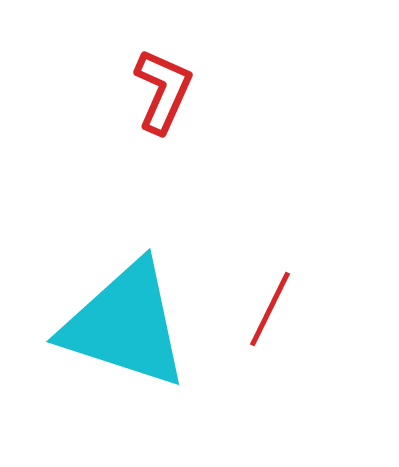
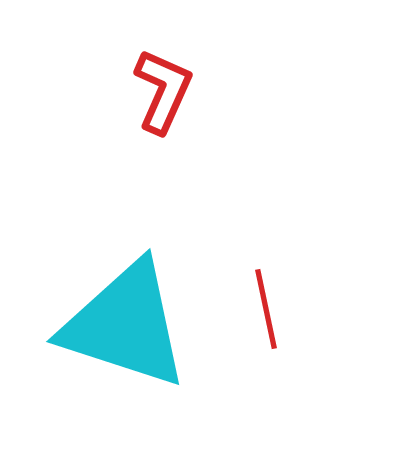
red line: moved 4 px left; rotated 38 degrees counterclockwise
